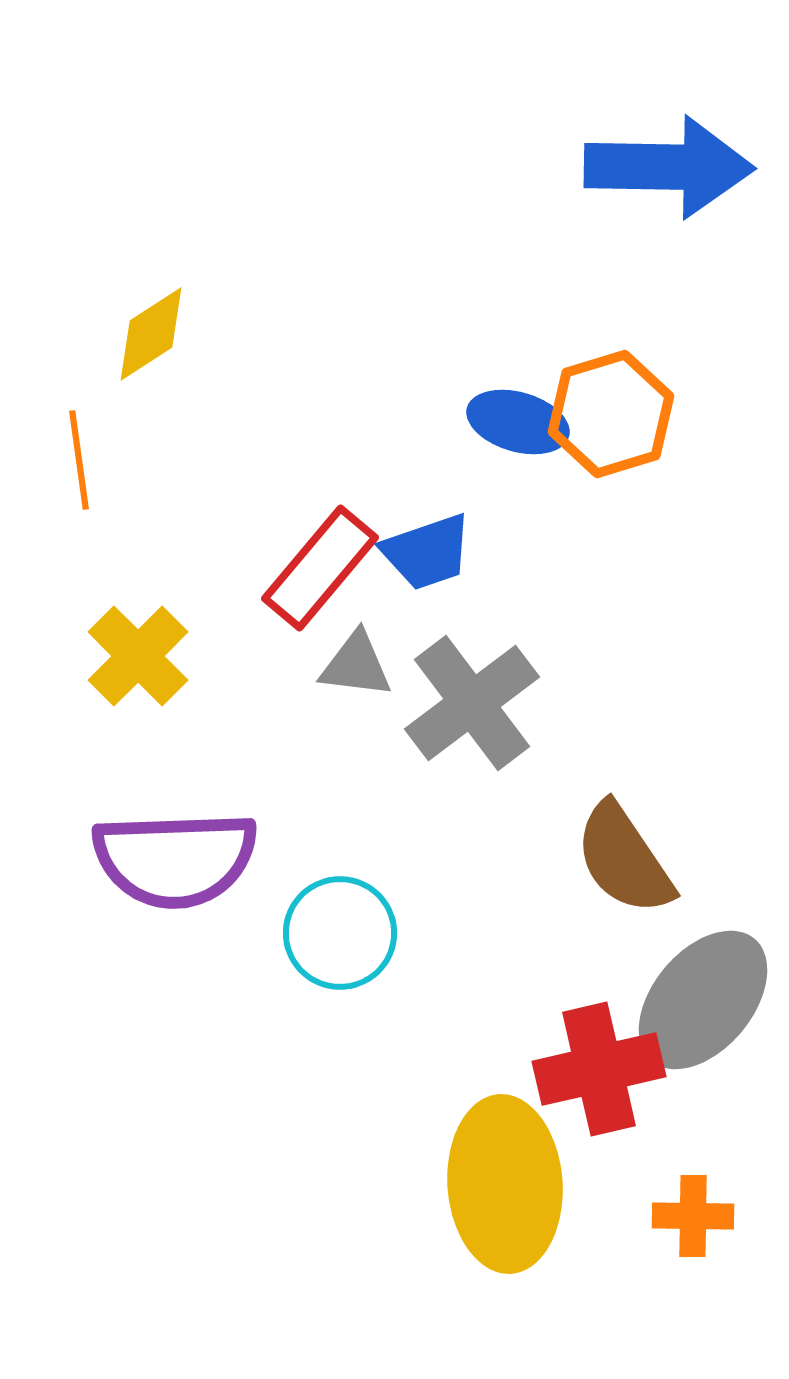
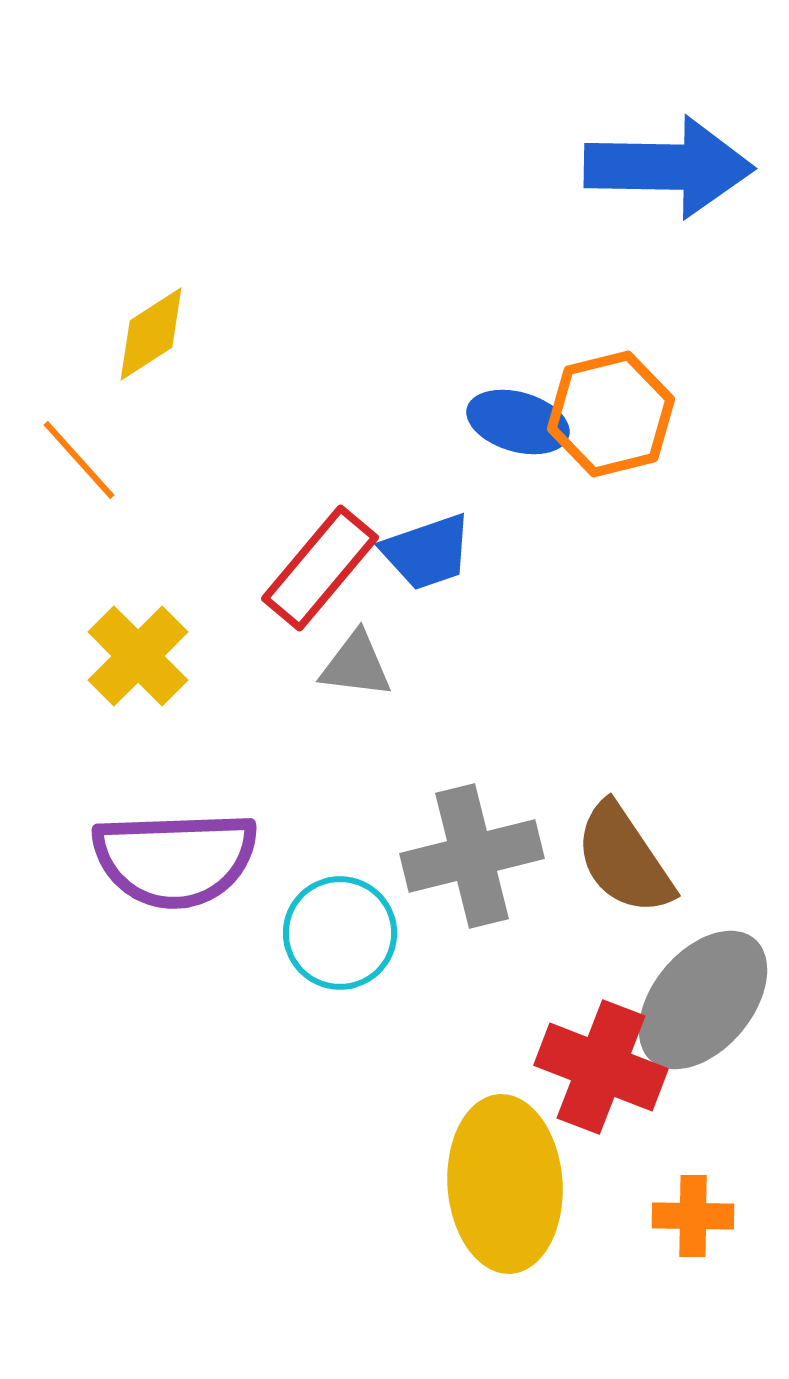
orange hexagon: rotated 3 degrees clockwise
orange line: rotated 34 degrees counterclockwise
gray cross: moved 153 px down; rotated 23 degrees clockwise
red cross: moved 2 px right, 2 px up; rotated 34 degrees clockwise
